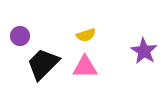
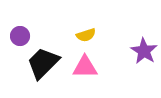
black trapezoid: moved 1 px up
